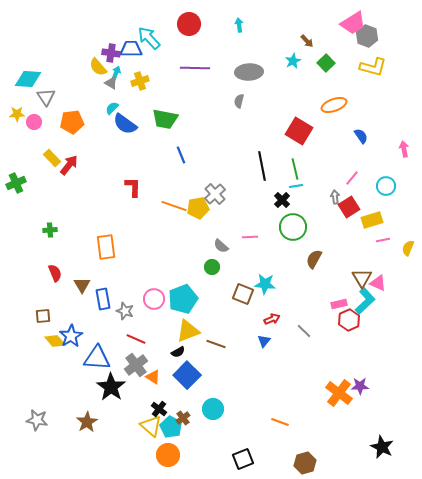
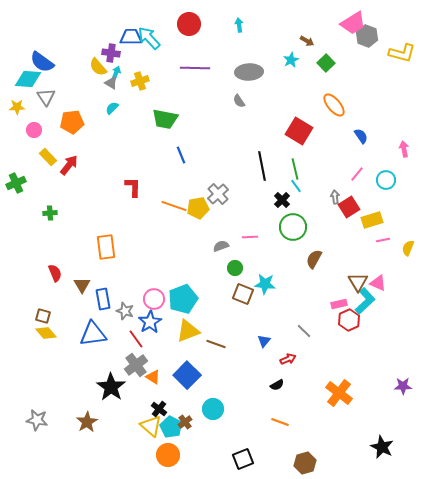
brown arrow at (307, 41): rotated 16 degrees counterclockwise
blue trapezoid at (131, 49): moved 12 px up
cyan star at (293, 61): moved 2 px left, 1 px up
yellow L-shape at (373, 67): moved 29 px right, 14 px up
gray semicircle at (239, 101): rotated 48 degrees counterclockwise
orange ellipse at (334, 105): rotated 70 degrees clockwise
yellow star at (17, 114): moved 7 px up
pink circle at (34, 122): moved 8 px down
blue semicircle at (125, 124): moved 83 px left, 62 px up
yellow rectangle at (52, 158): moved 4 px left, 1 px up
pink line at (352, 178): moved 5 px right, 4 px up
cyan line at (296, 186): rotated 64 degrees clockwise
cyan circle at (386, 186): moved 6 px up
gray cross at (215, 194): moved 3 px right
green cross at (50, 230): moved 17 px up
gray semicircle at (221, 246): rotated 119 degrees clockwise
green circle at (212, 267): moved 23 px right, 1 px down
brown triangle at (362, 278): moved 4 px left, 4 px down
brown square at (43, 316): rotated 21 degrees clockwise
red arrow at (272, 319): moved 16 px right, 40 px down
blue star at (71, 336): moved 79 px right, 14 px up
red line at (136, 339): rotated 30 degrees clockwise
yellow diamond at (55, 341): moved 9 px left, 8 px up
black semicircle at (178, 352): moved 99 px right, 33 px down
blue triangle at (97, 358): moved 4 px left, 24 px up; rotated 12 degrees counterclockwise
purple star at (360, 386): moved 43 px right
brown cross at (183, 418): moved 2 px right, 4 px down
